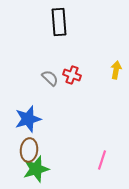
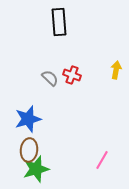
pink line: rotated 12 degrees clockwise
